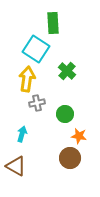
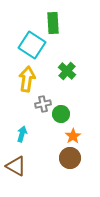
cyan square: moved 4 px left, 4 px up
gray cross: moved 6 px right, 1 px down
green circle: moved 4 px left
orange star: moved 6 px left; rotated 28 degrees clockwise
